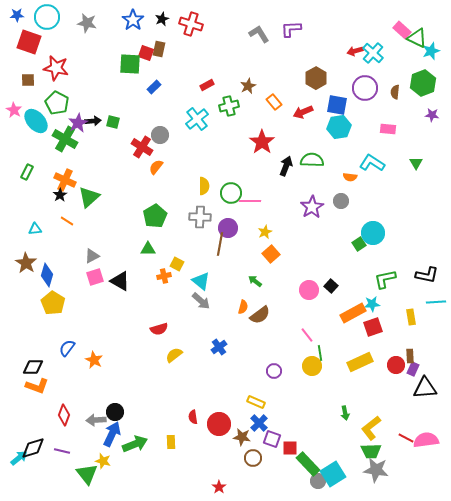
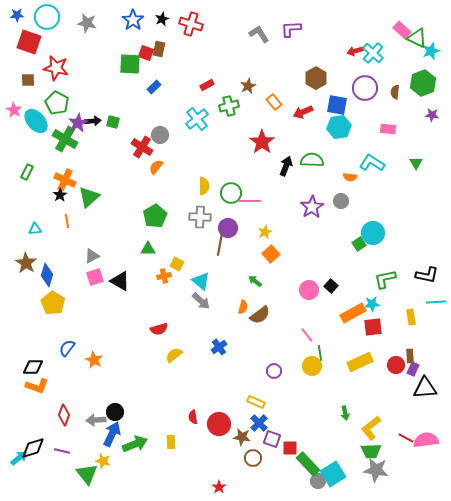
orange line at (67, 221): rotated 48 degrees clockwise
red square at (373, 327): rotated 12 degrees clockwise
